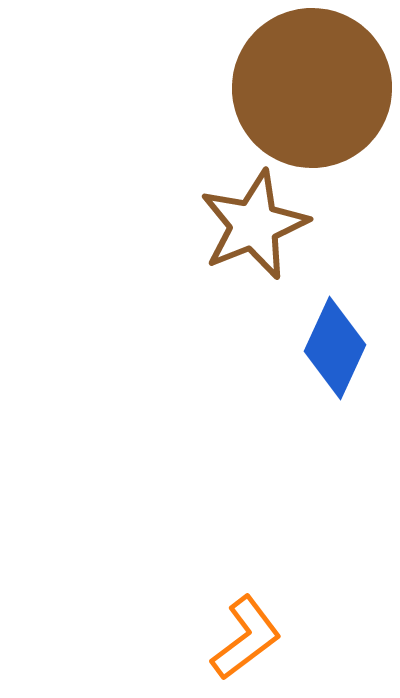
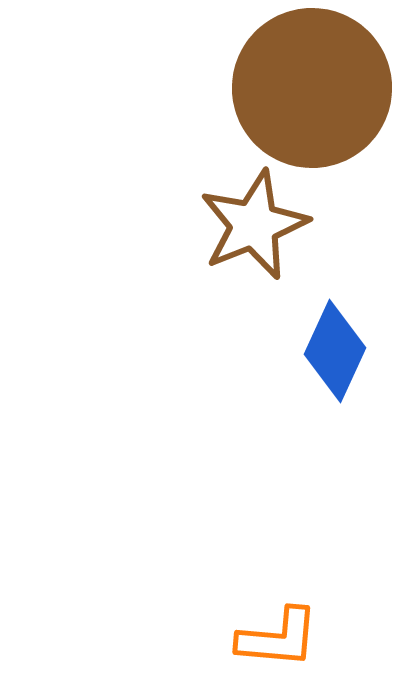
blue diamond: moved 3 px down
orange L-shape: moved 32 px right; rotated 42 degrees clockwise
